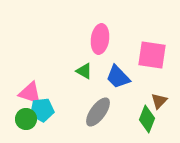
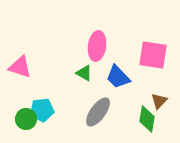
pink ellipse: moved 3 px left, 7 px down
pink square: moved 1 px right
green triangle: moved 2 px down
pink triangle: moved 10 px left, 26 px up
green diamond: rotated 12 degrees counterclockwise
